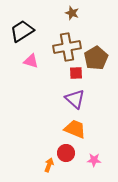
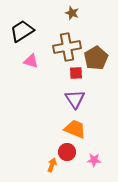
purple triangle: rotated 15 degrees clockwise
red circle: moved 1 px right, 1 px up
orange arrow: moved 3 px right
